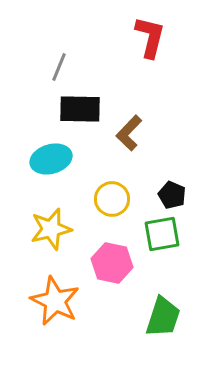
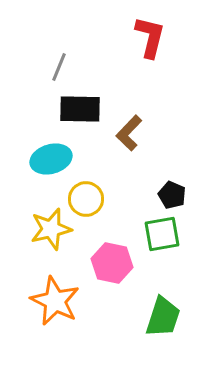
yellow circle: moved 26 px left
